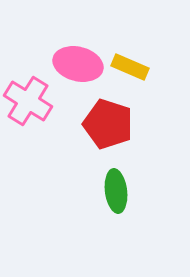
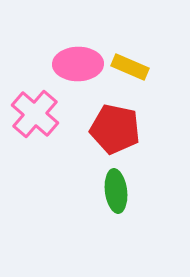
pink ellipse: rotated 15 degrees counterclockwise
pink cross: moved 7 px right, 13 px down; rotated 9 degrees clockwise
red pentagon: moved 7 px right, 5 px down; rotated 6 degrees counterclockwise
